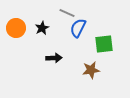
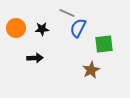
black star: moved 1 px down; rotated 24 degrees clockwise
black arrow: moved 19 px left
brown star: rotated 18 degrees counterclockwise
